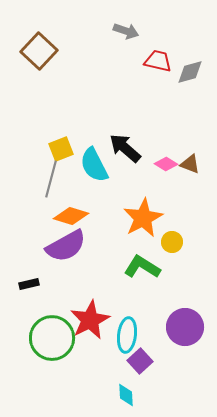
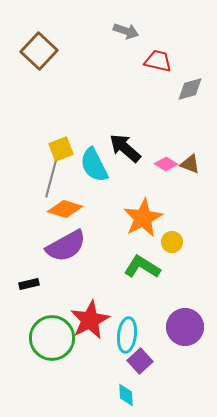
gray diamond: moved 17 px down
orange diamond: moved 6 px left, 7 px up
